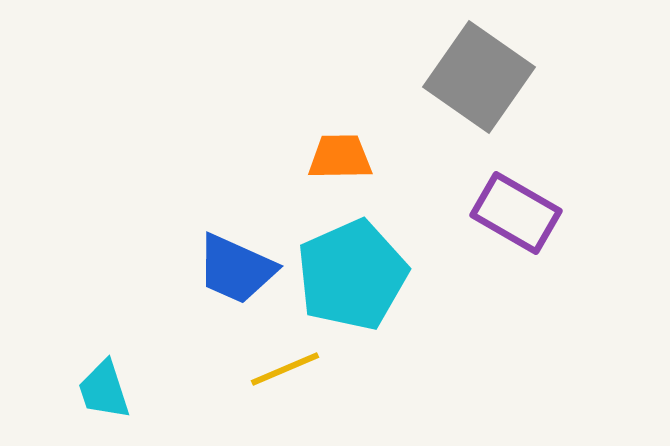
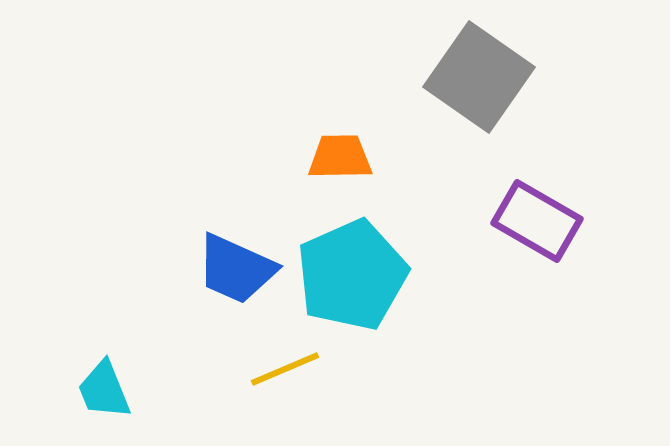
purple rectangle: moved 21 px right, 8 px down
cyan trapezoid: rotated 4 degrees counterclockwise
